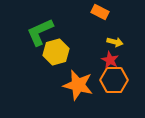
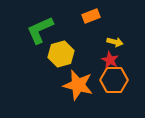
orange rectangle: moved 9 px left, 4 px down; rotated 48 degrees counterclockwise
green L-shape: moved 2 px up
yellow hexagon: moved 5 px right, 2 px down
